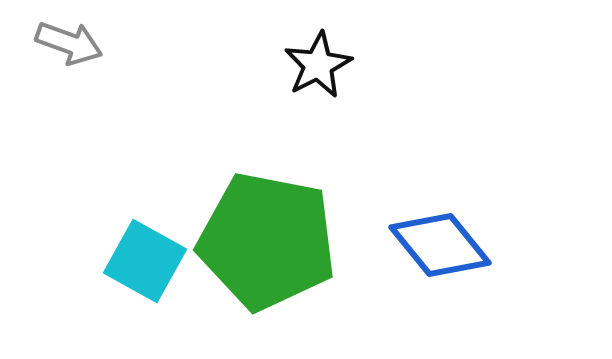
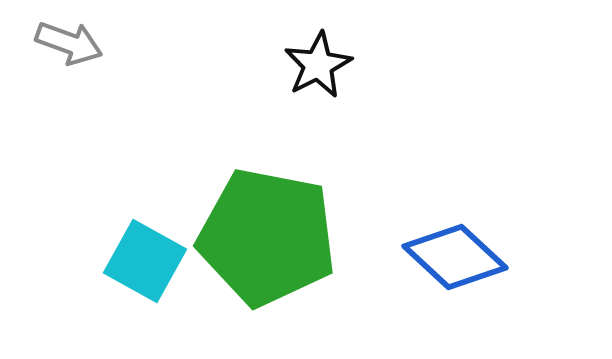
green pentagon: moved 4 px up
blue diamond: moved 15 px right, 12 px down; rotated 8 degrees counterclockwise
